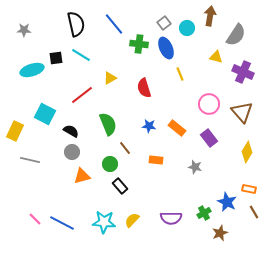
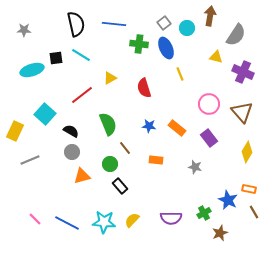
blue line at (114, 24): rotated 45 degrees counterclockwise
cyan square at (45, 114): rotated 15 degrees clockwise
gray line at (30, 160): rotated 36 degrees counterclockwise
blue star at (227, 202): moved 1 px right, 2 px up
blue line at (62, 223): moved 5 px right
